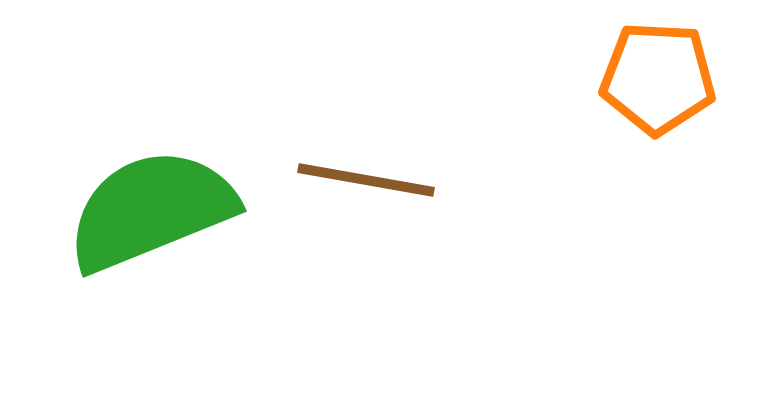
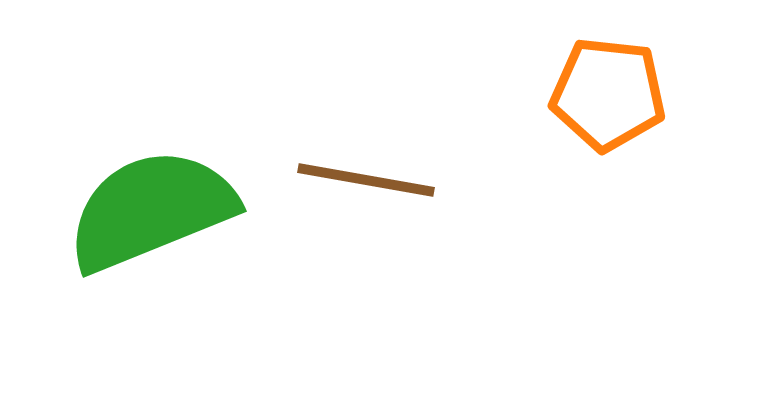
orange pentagon: moved 50 px left, 16 px down; rotated 3 degrees clockwise
